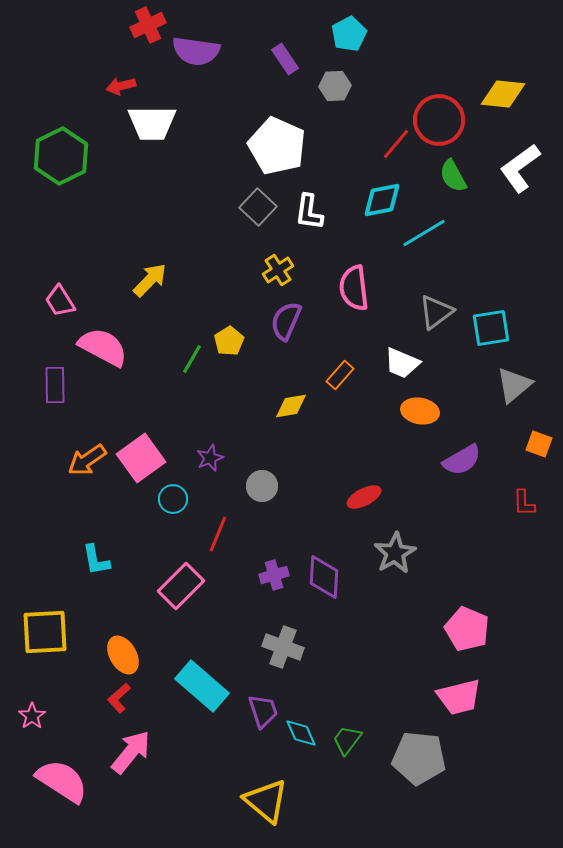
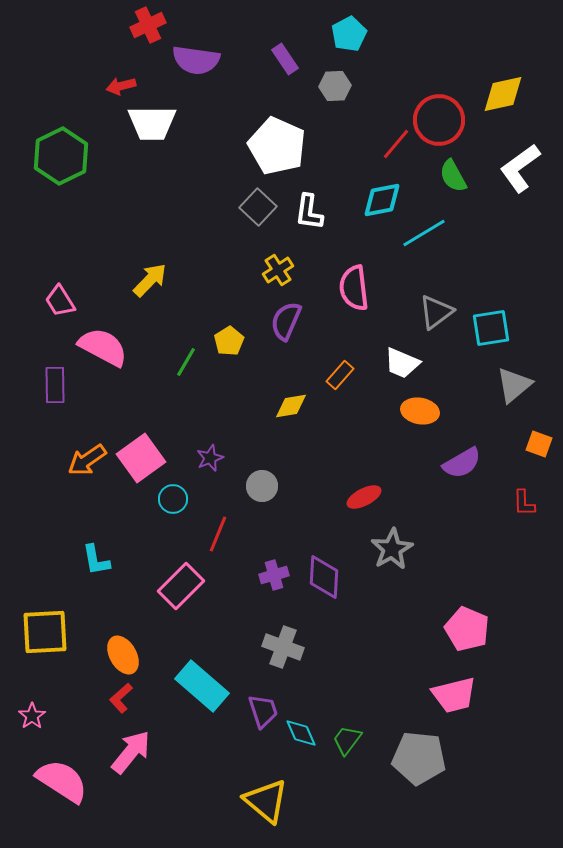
purple semicircle at (196, 51): moved 9 px down
yellow diamond at (503, 94): rotated 18 degrees counterclockwise
green line at (192, 359): moved 6 px left, 3 px down
purple semicircle at (462, 460): moved 3 px down
gray star at (395, 553): moved 3 px left, 4 px up
pink trapezoid at (459, 697): moved 5 px left, 2 px up
red L-shape at (119, 698): moved 2 px right
